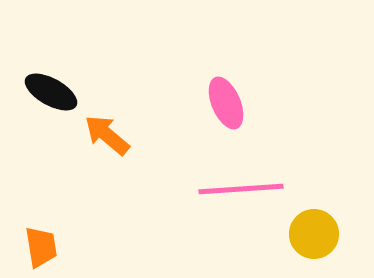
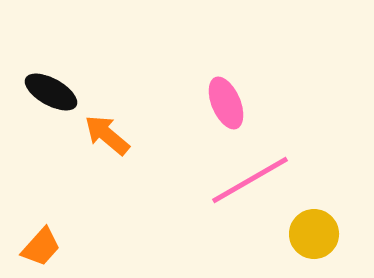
pink line: moved 9 px right, 9 px up; rotated 26 degrees counterclockwise
orange trapezoid: rotated 51 degrees clockwise
